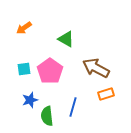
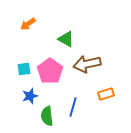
orange arrow: moved 4 px right, 4 px up
brown arrow: moved 9 px left, 4 px up; rotated 40 degrees counterclockwise
blue star: moved 4 px up
